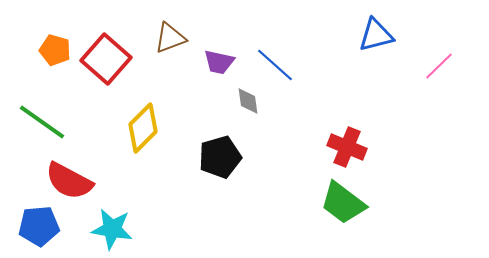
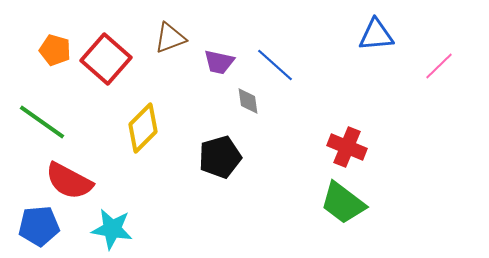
blue triangle: rotated 9 degrees clockwise
